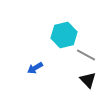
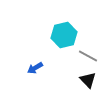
gray line: moved 2 px right, 1 px down
